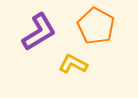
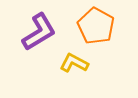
yellow L-shape: moved 1 px right, 1 px up
